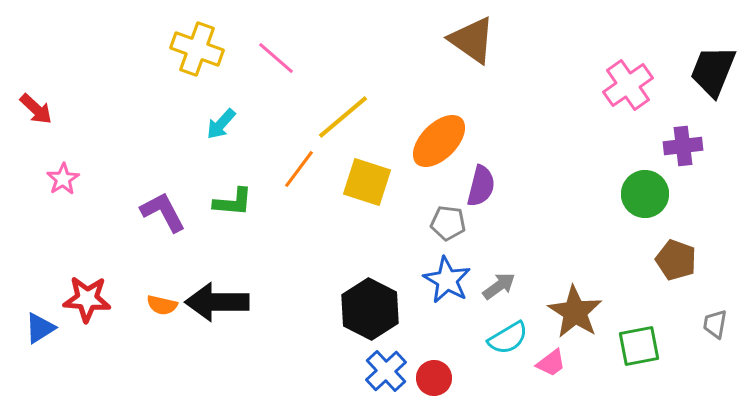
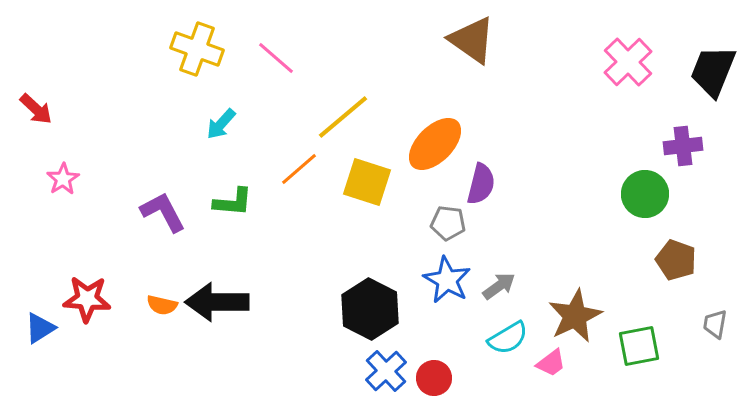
pink cross: moved 23 px up; rotated 9 degrees counterclockwise
orange ellipse: moved 4 px left, 3 px down
orange line: rotated 12 degrees clockwise
purple semicircle: moved 2 px up
brown star: moved 4 px down; rotated 14 degrees clockwise
